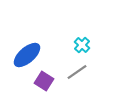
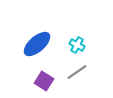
cyan cross: moved 5 px left; rotated 14 degrees counterclockwise
blue ellipse: moved 10 px right, 11 px up
